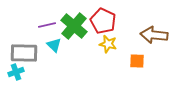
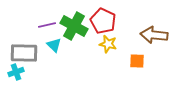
green cross: rotated 12 degrees counterclockwise
